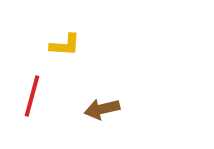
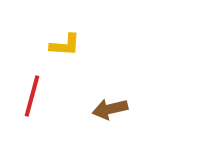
brown arrow: moved 8 px right
